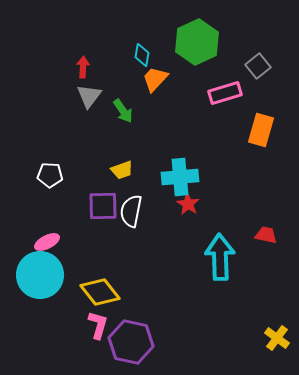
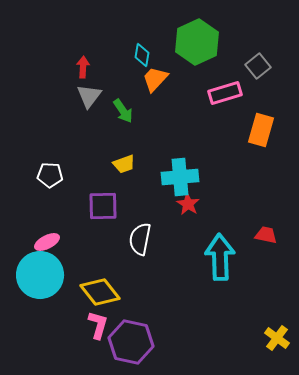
yellow trapezoid: moved 2 px right, 6 px up
white semicircle: moved 9 px right, 28 px down
